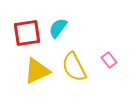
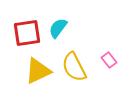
yellow triangle: moved 1 px right
